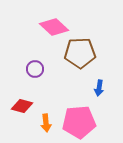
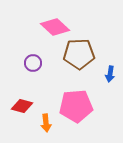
pink diamond: moved 1 px right
brown pentagon: moved 1 px left, 1 px down
purple circle: moved 2 px left, 6 px up
blue arrow: moved 11 px right, 14 px up
pink pentagon: moved 3 px left, 16 px up
